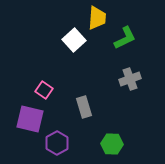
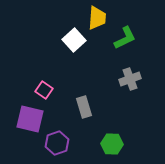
purple hexagon: rotated 10 degrees clockwise
